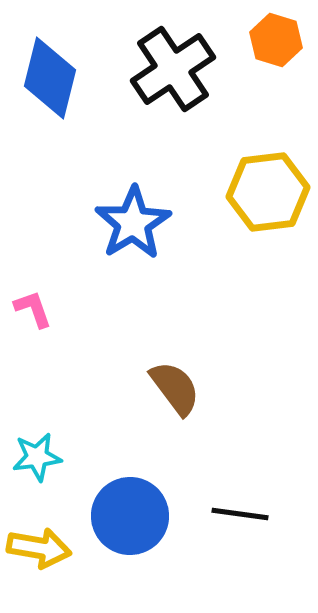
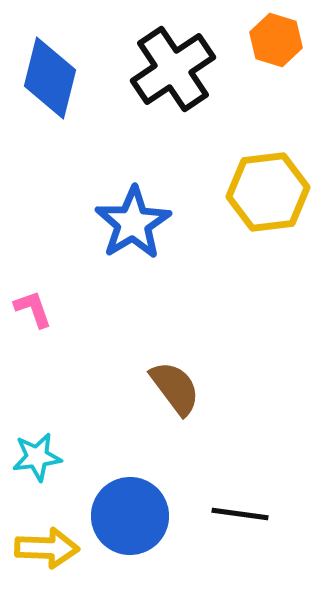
yellow arrow: moved 8 px right; rotated 8 degrees counterclockwise
